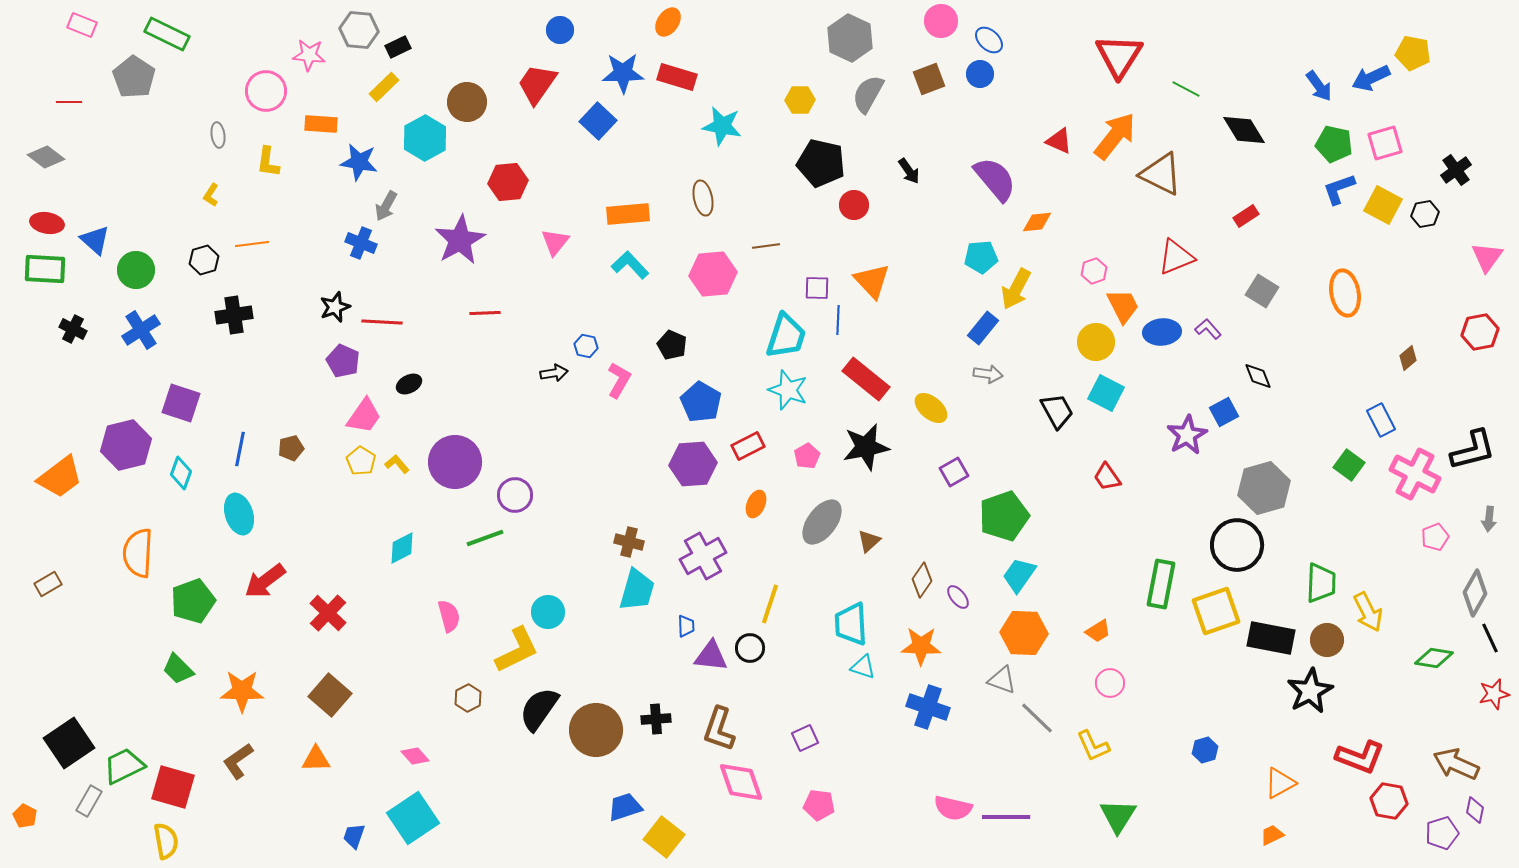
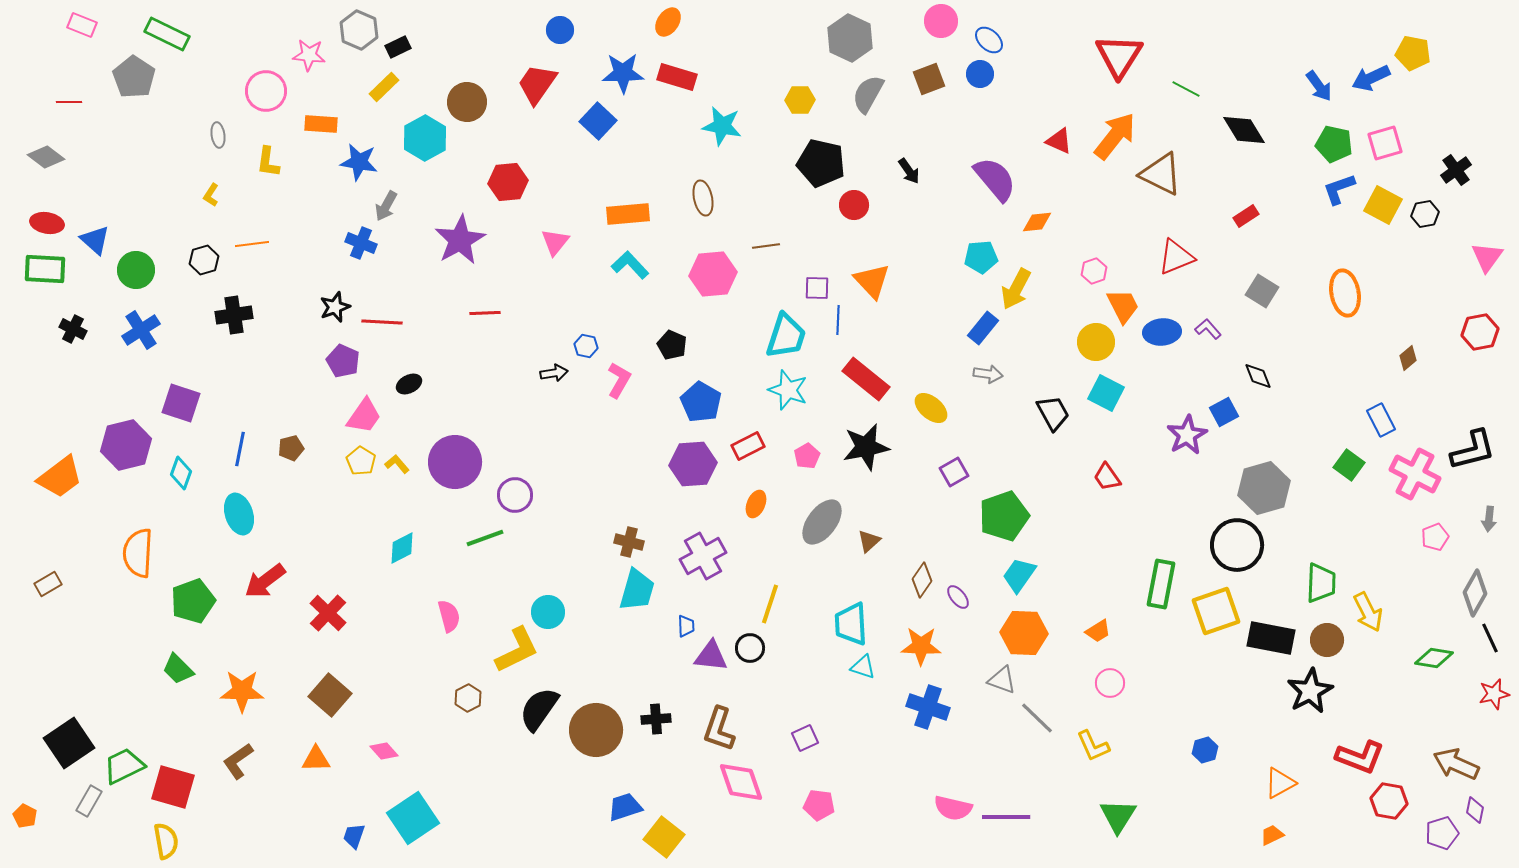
gray hexagon at (359, 30): rotated 18 degrees clockwise
black trapezoid at (1057, 411): moved 4 px left, 2 px down
pink diamond at (415, 756): moved 31 px left, 5 px up
